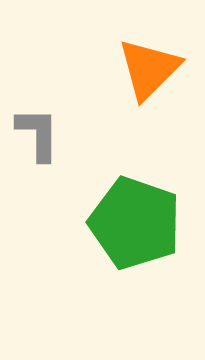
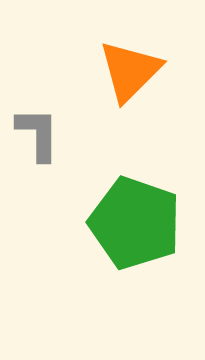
orange triangle: moved 19 px left, 2 px down
